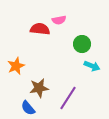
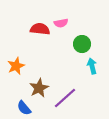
pink semicircle: moved 2 px right, 3 px down
cyan arrow: rotated 126 degrees counterclockwise
brown star: rotated 18 degrees counterclockwise
purple line: moved 3 px left; rotated 15 degrees clockwise
blue semicircle: moved 4 px left
